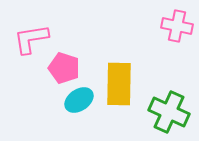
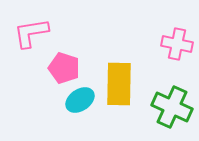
pink cross: moved 18 px down
pink L-shape: moved 6 px up
cyan ellipse: moved 1 px right
green cross: moved 3 px right, 5 px up
